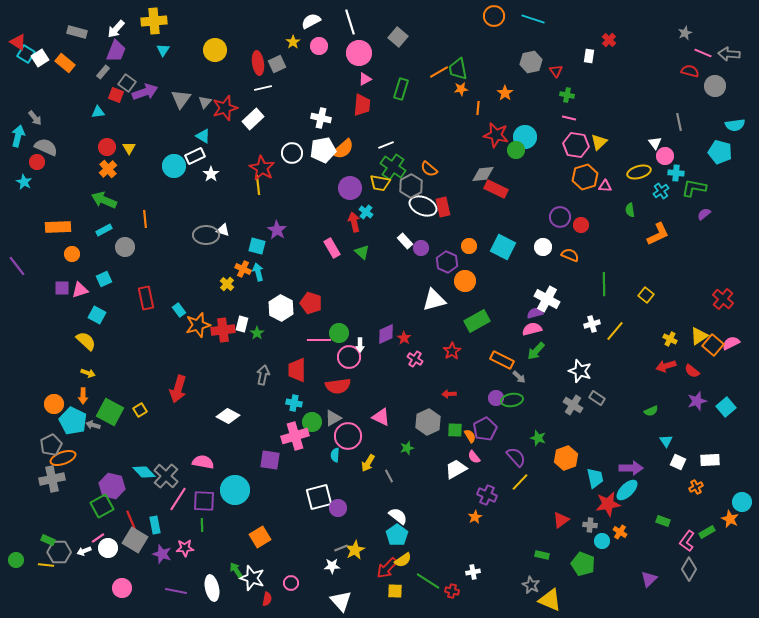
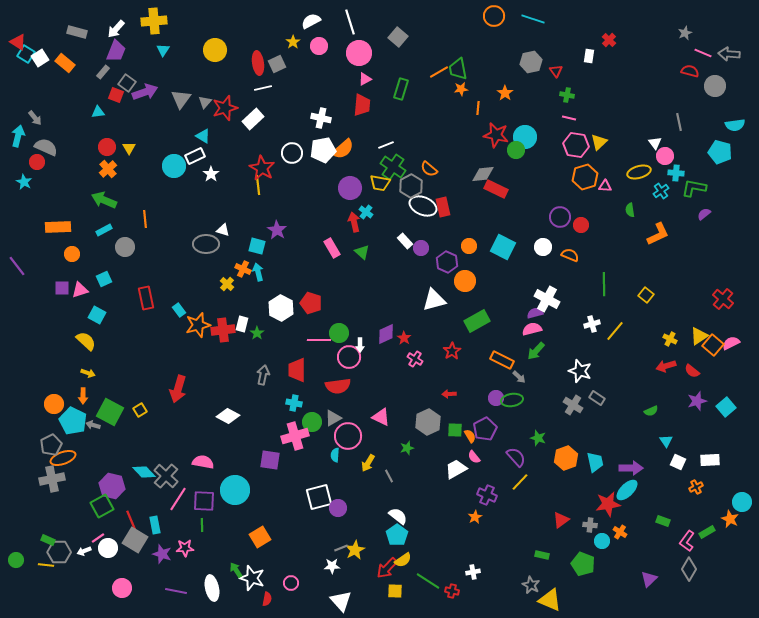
gray ellipse at (206, 235): moved 9 px down
cyan trapezoid at (595, 478): moved 16 px up
